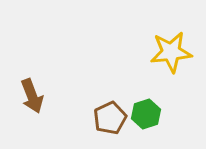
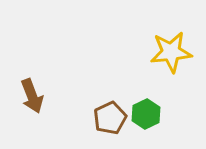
green hexagon: rotated 8 degrees counterclockwise
